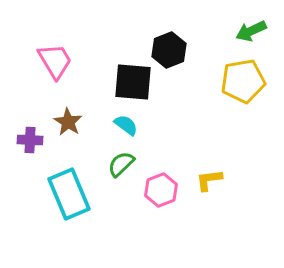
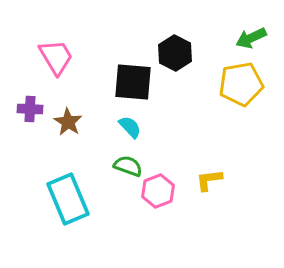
green arrow: moved 7 px down
black hexagon: moved 6 px right, 3 px down; rotated 12 degrees counterclockwise
pink trapezoid: moved 1 px right, 4 px up
yellow pentagon: moved 2 px left, 3 px down
cyan semicircle: moved 4 px right, 2 px down; rotated 10 degrees clockwise
purple cross: moved 31 px up
green semicircle: moved 7 px right, 2 px down; rotated 64 degrees clockwise
pink hexagon: moved 3 px left, 1 px down
cyan rectangle: moved 1 px left, 5 px down
